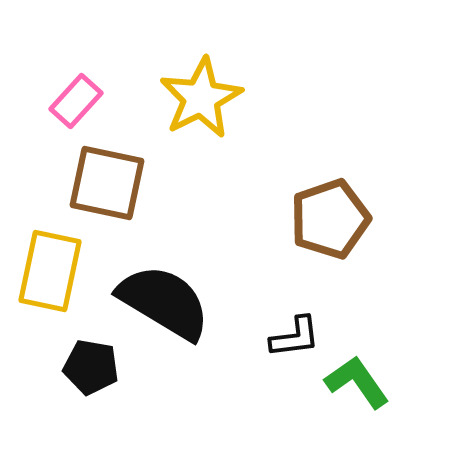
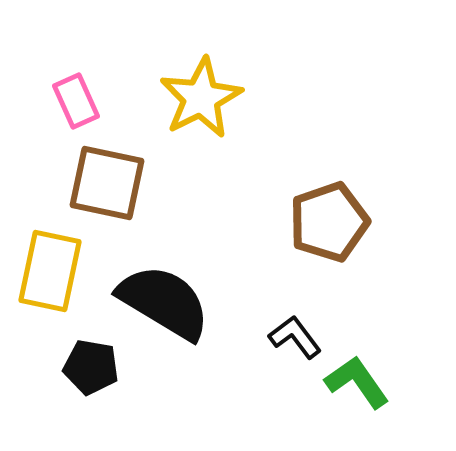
pink rectangle: rotated 66 degrees counterclockwise
brown pentagon: moved 1 px left, 3 px down
black L-shape: rotated 120 degrees counterclockwise
